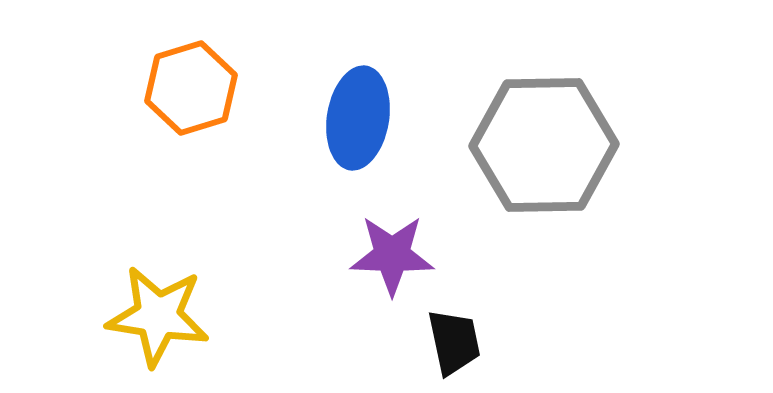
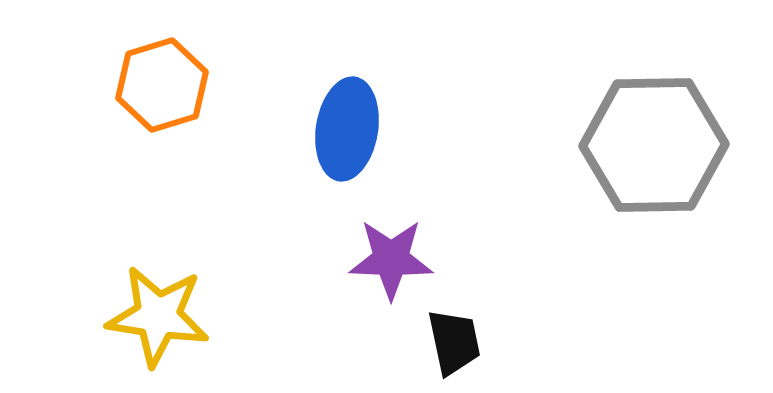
orange hexagon: moved 29 px left, 3 px up
blue ellipse: moved 11 px left, 11 px down
gray hexagon: moved 110 px right
purple star: moved 1 px left, 4 px down
